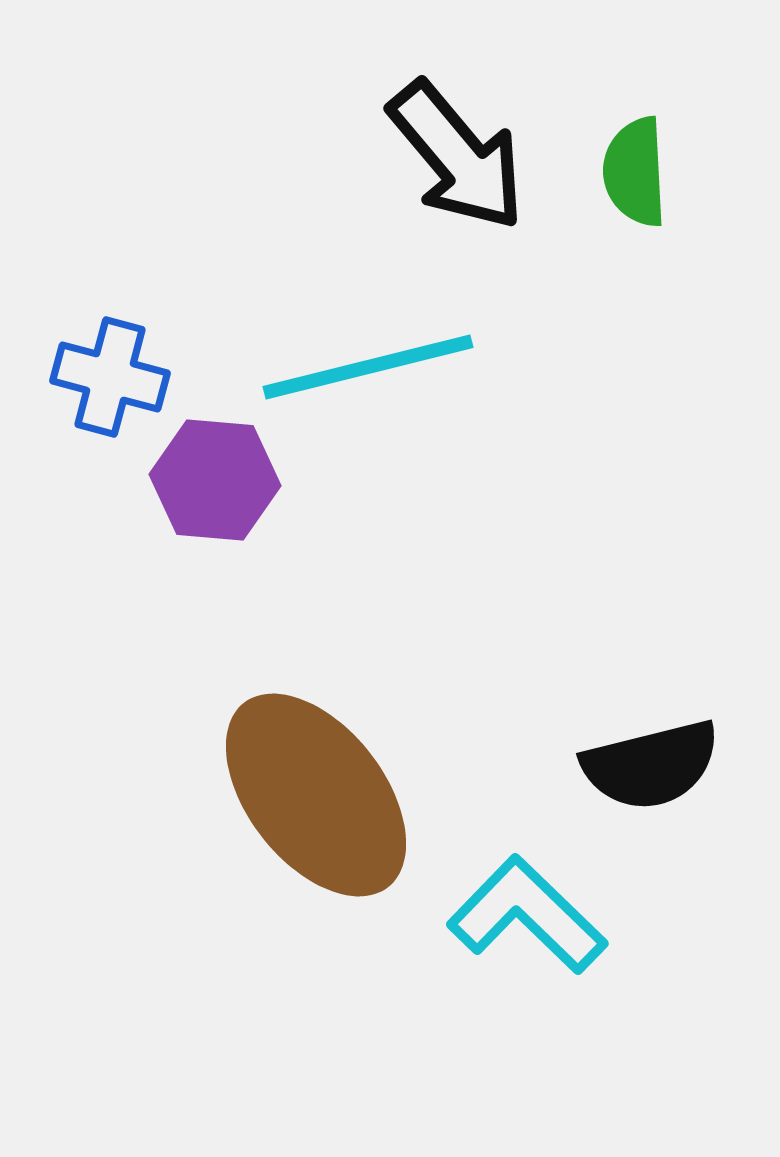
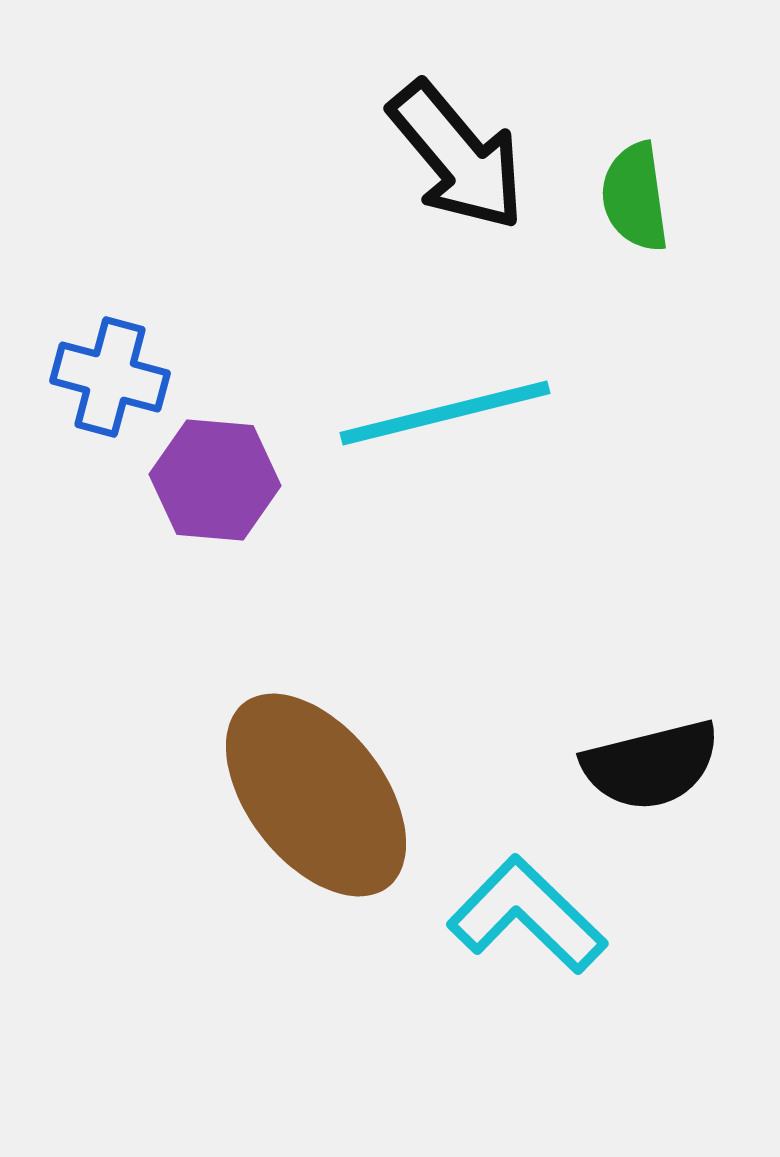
green semicircle: moved 25 px down; rotated 5 degrees counterclockwise
cyan line: moved 77 px right, 46 px down
